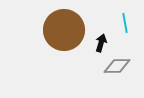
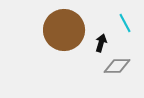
cyan line: rotated 18 degrees counterclockwise
